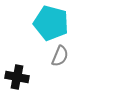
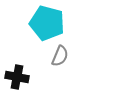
cyan pentagon: moved 4 px left
